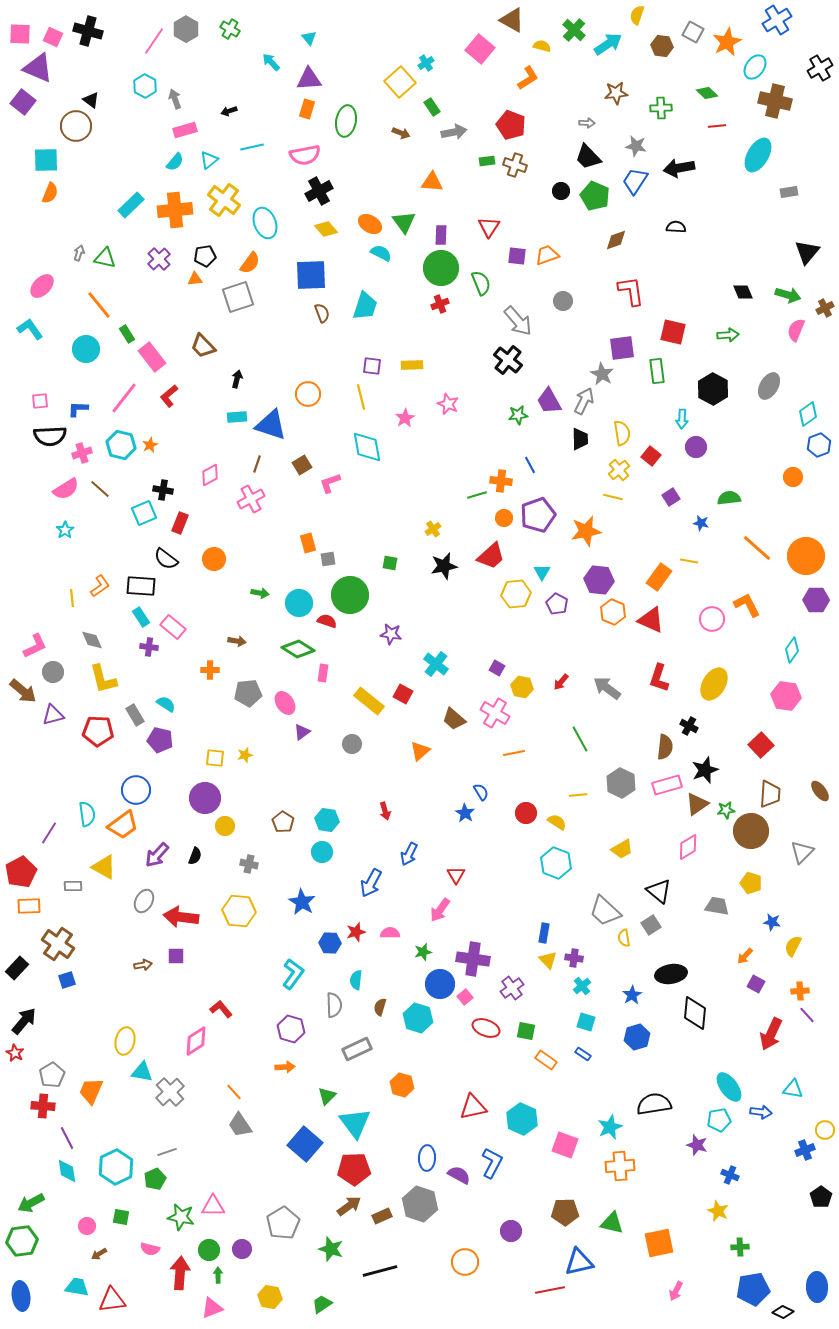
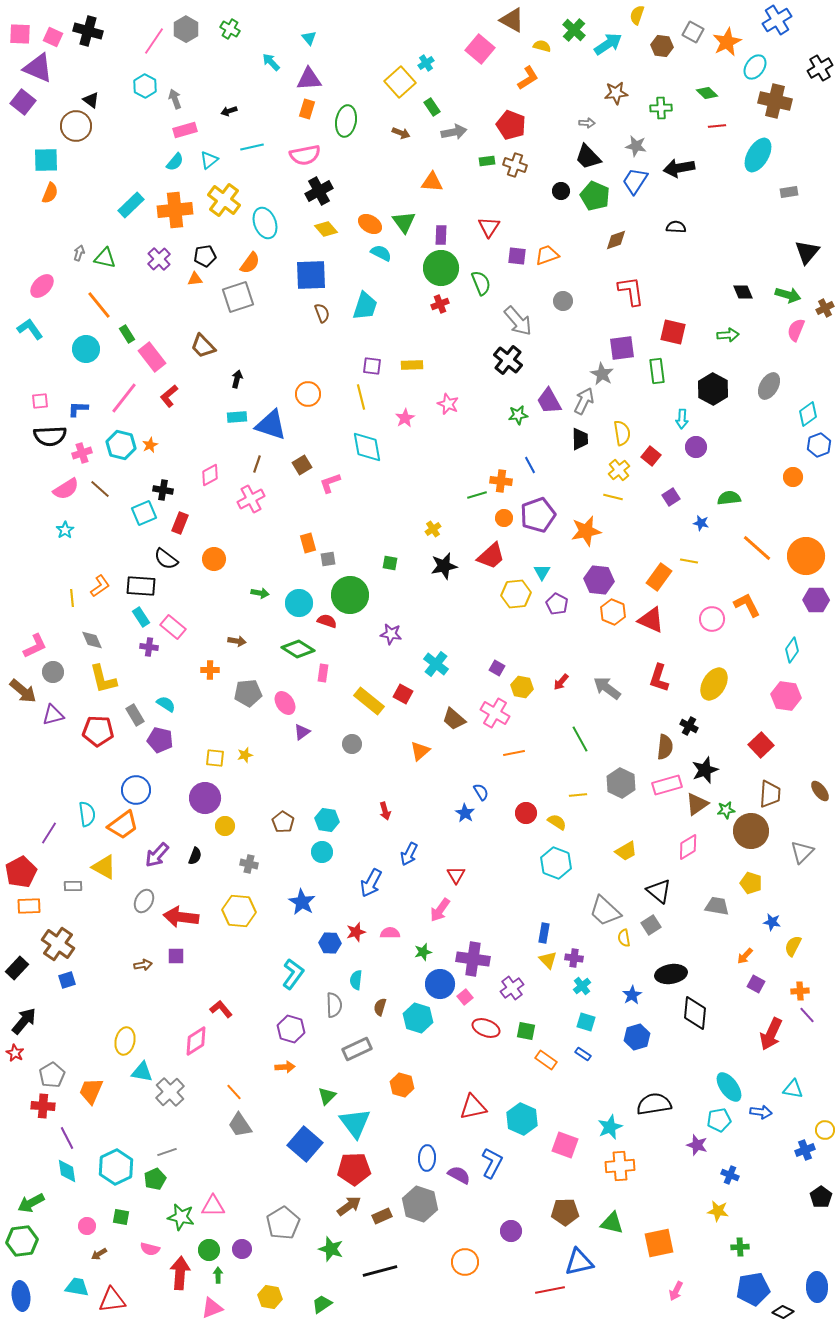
yellow trapezoid at (622, 849): moved 4 px right, 2 px down
yellow star at (718, 1211): rotated 15 degrees counterclockwise
